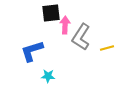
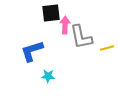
gray L-shape: rotated 44 degrees counterclockwise
